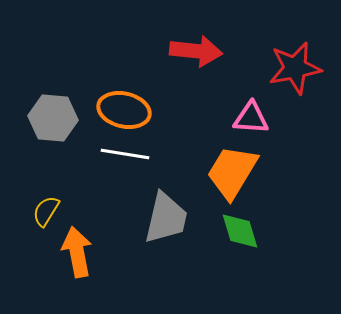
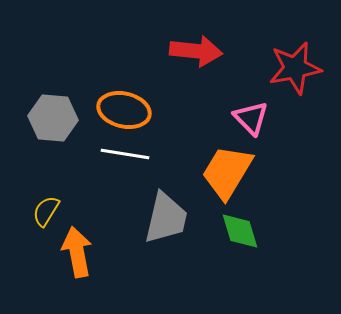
pink triangle: rotated 42 degrees clockwise
orange trapezoid: moved 5 px left
